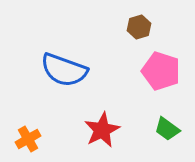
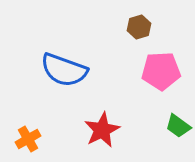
pink pentagon: rotated 21 degrees counterclockwise
green trapezoid: moved 11 px right, 3 px up
